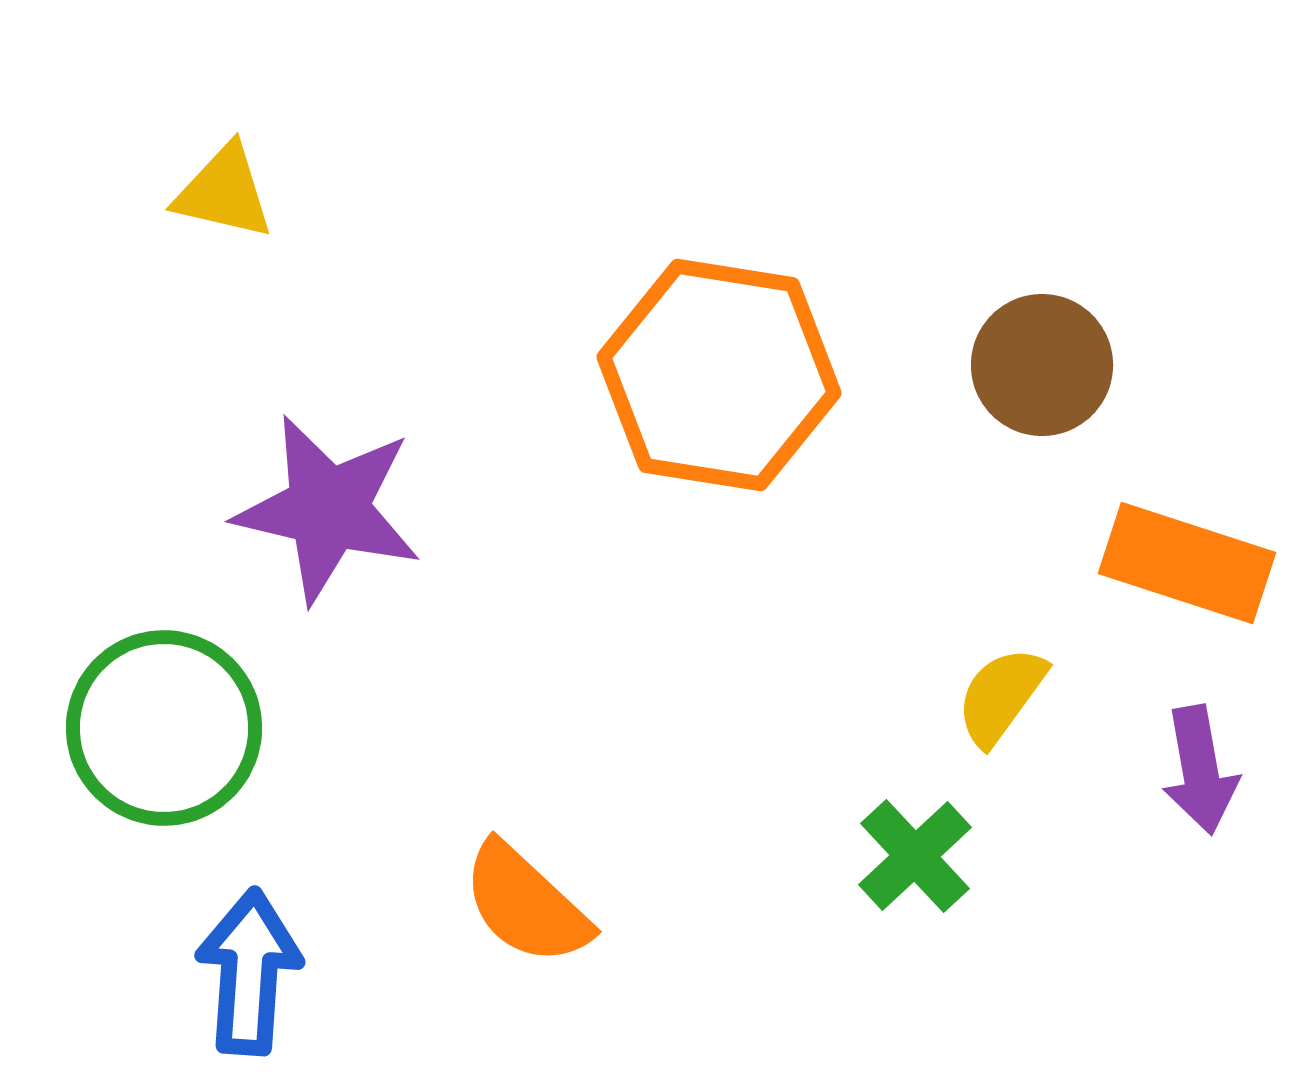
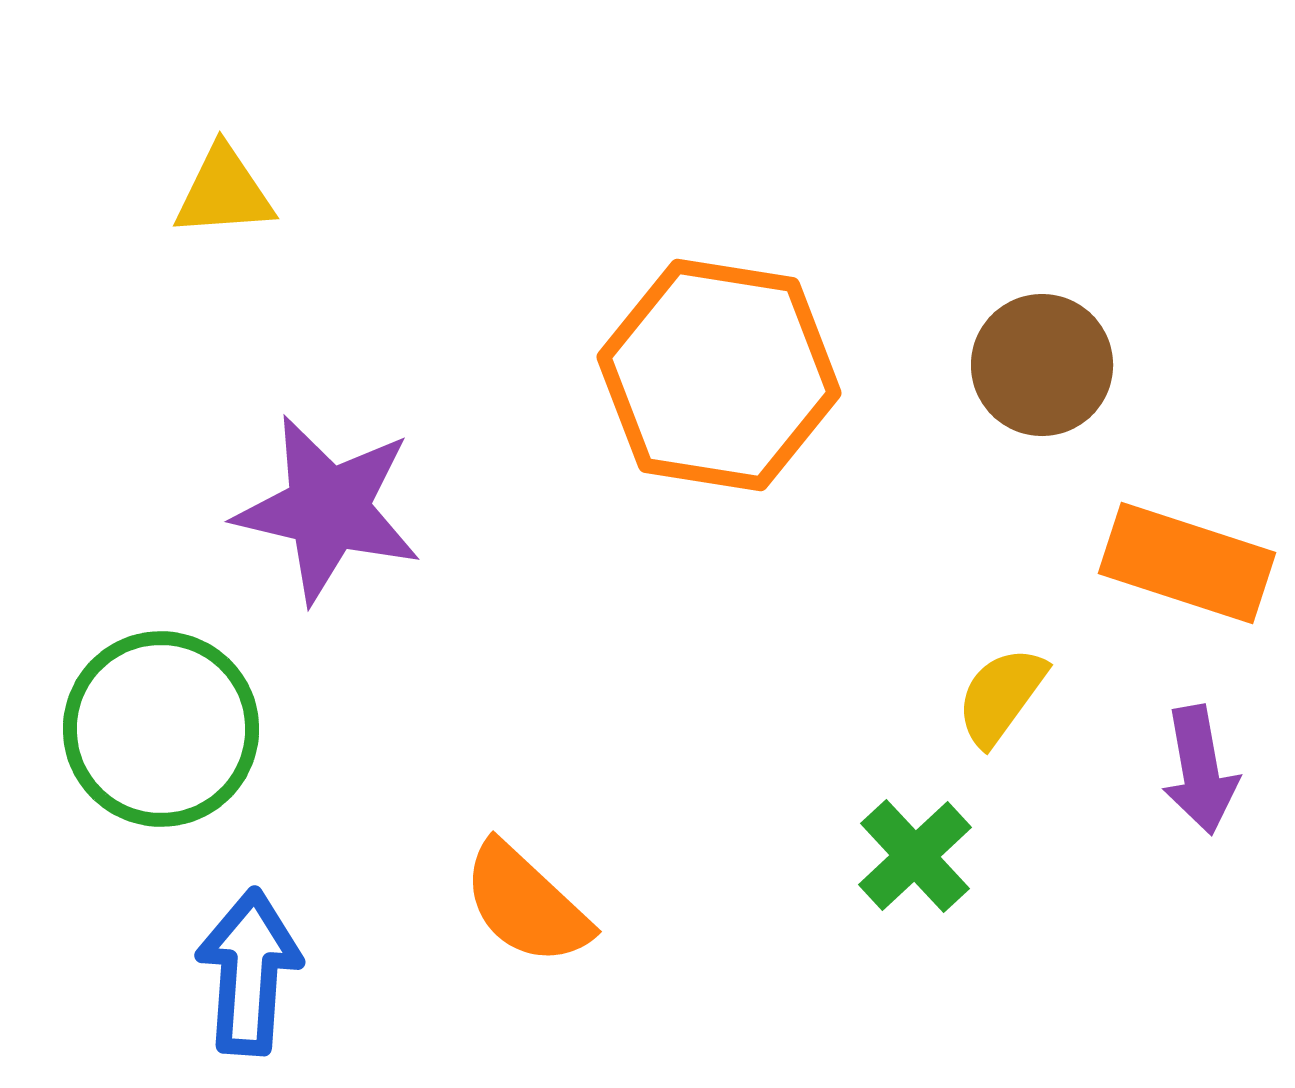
yellow triangle: rotated 17 degrees counterclockwise
green circle: moved 3 px left, 1 px down
